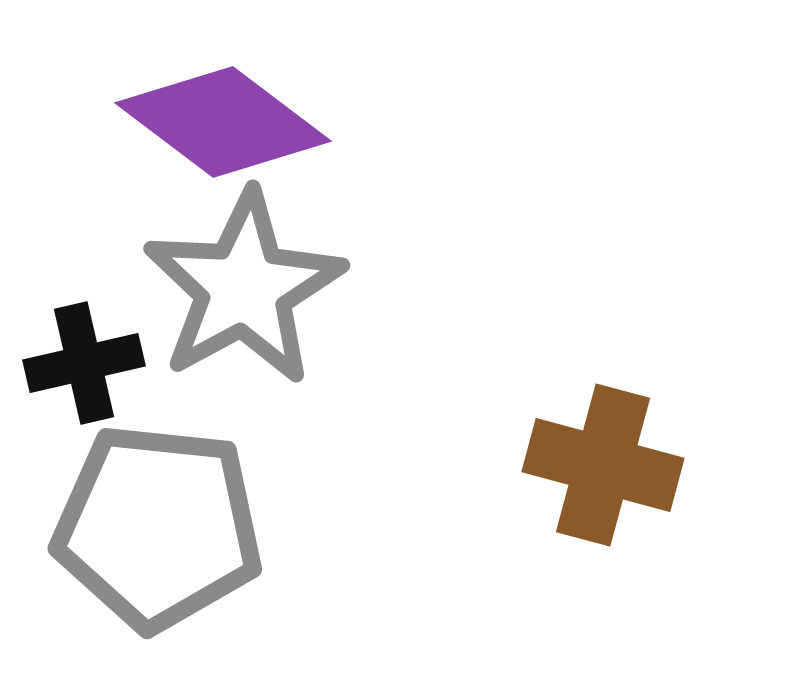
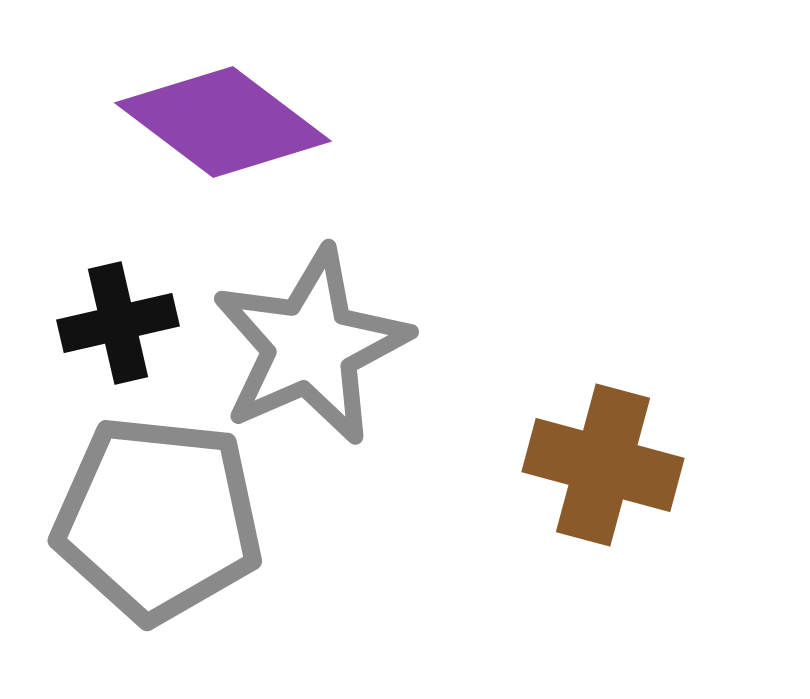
gray star: moved 67 px right, 58 px down; rotated 5 degrees clockwise
black cross: moved 34 px right, 40 px up
gray pentagon: moved 8 px up
